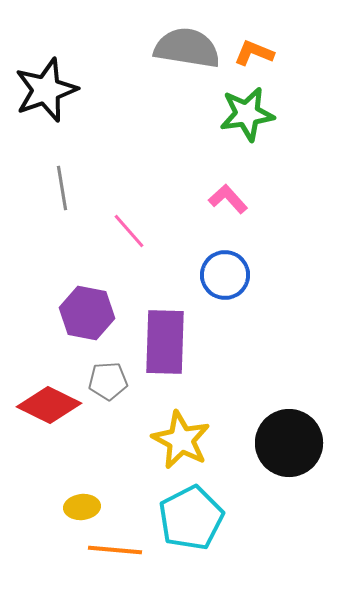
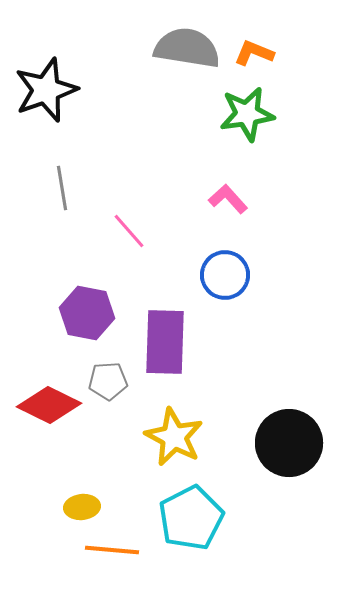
yellow star: moved 7 px left, 3 px up
orange line: moved 3 px left
